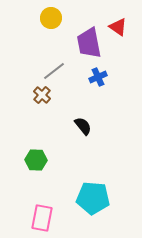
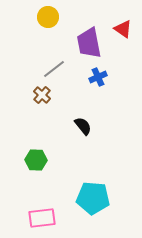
yellow circle: moved 3 px left, 1 px up
red triangle: moved 5 px right, 2 px down
gray line: moved 2 px up
pink rectangle: rotated 72 degrees clockwise
